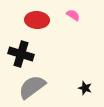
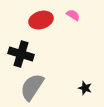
red ellipse: moved 4 px right; rotated 20 degrees counterclockwise
gray semicircle: rotated 20 degrees counterclockwise
